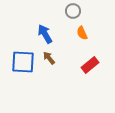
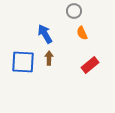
gray circle: moved 1 px right
brown arrow: rotated 40 degrees clockwise
